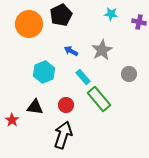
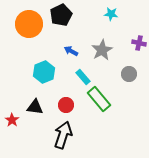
purple cross: moved 21 px down
